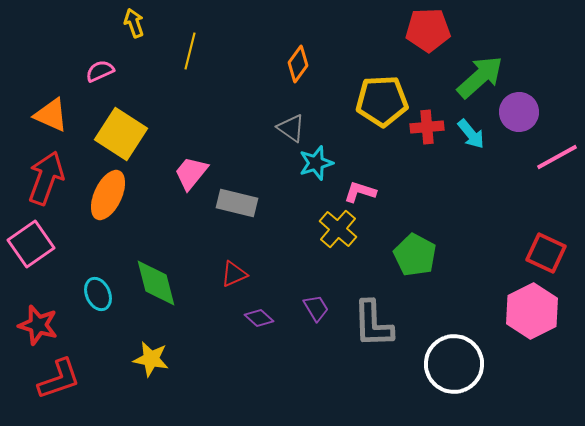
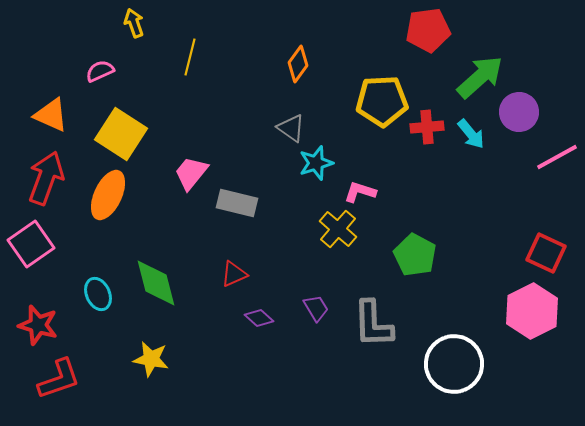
red pentagon: rotated 6 degrees counterclockwise
yellow line: moved 6 px down
